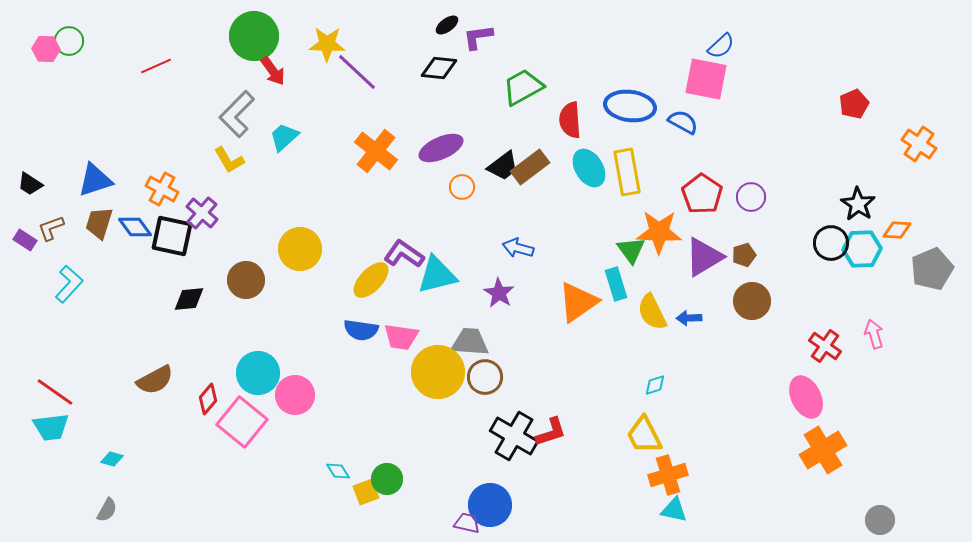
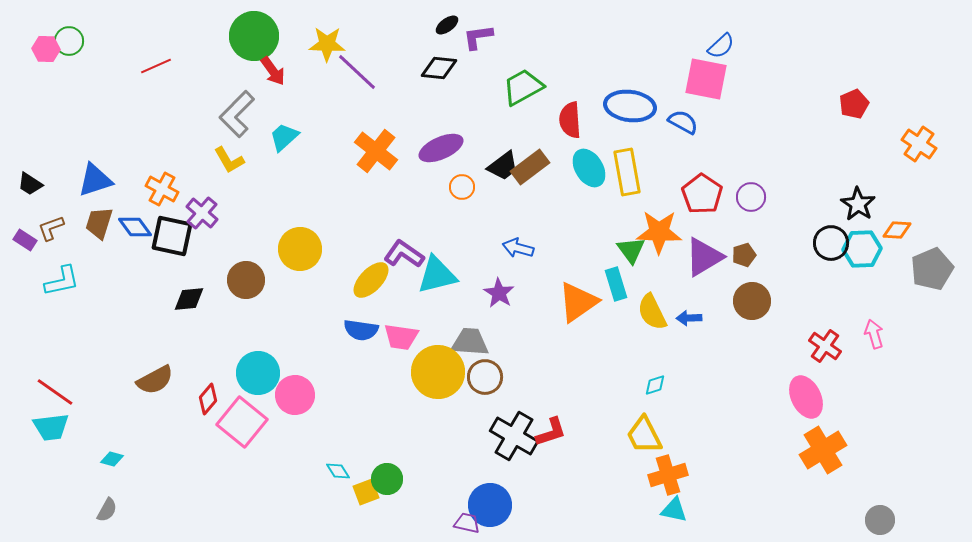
cyan L-shape at (69, 284): moved 7 px left, 3 px up; rotated 36 degrees clockwise
